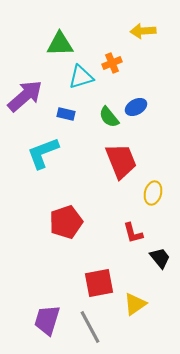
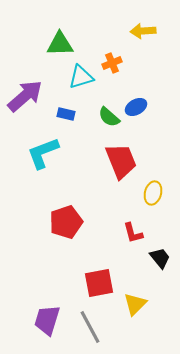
green semicircle: rotated 10 degrees counterclockwise
yellow triangle: rotated 10 degrees counterclockwise
